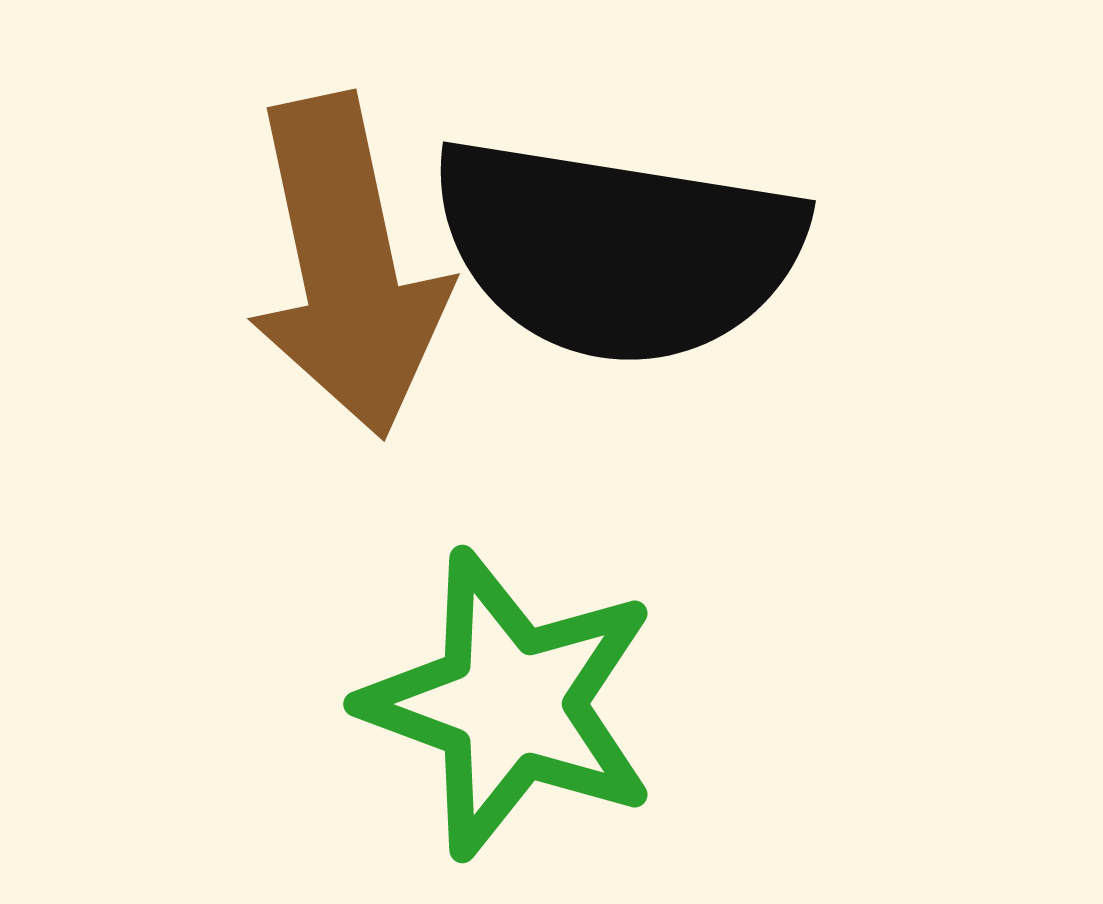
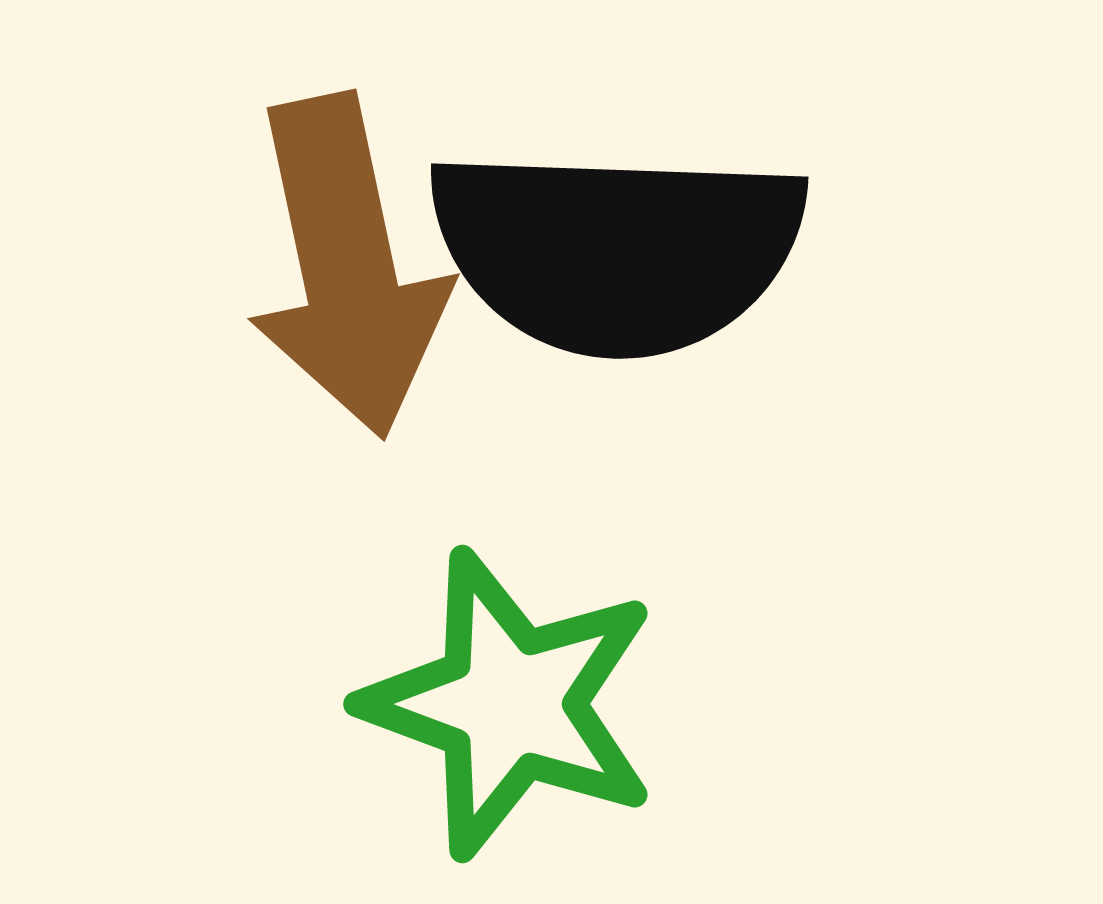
black semicircle: rotated 7 degrees counterclockwise
